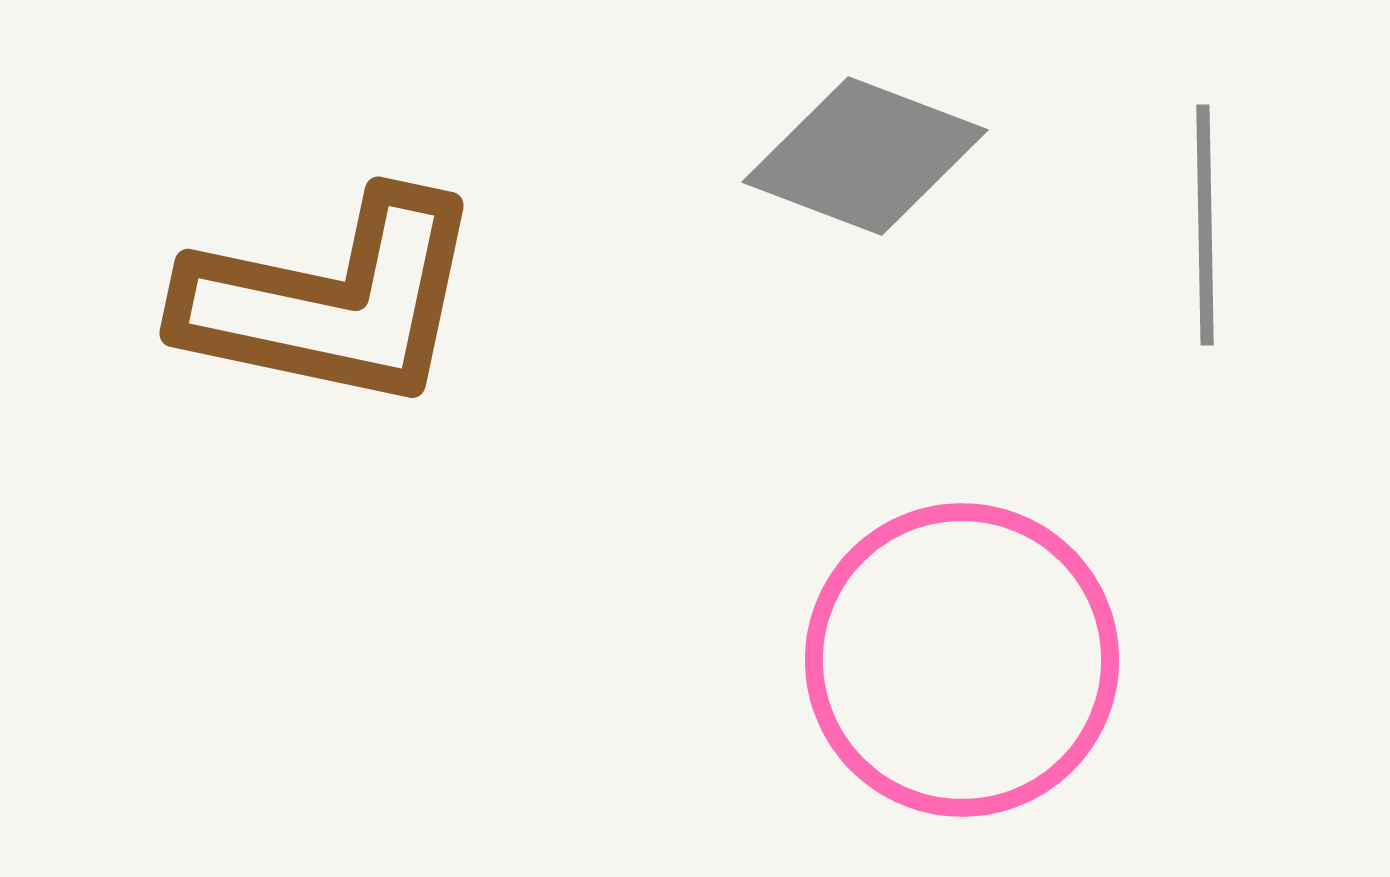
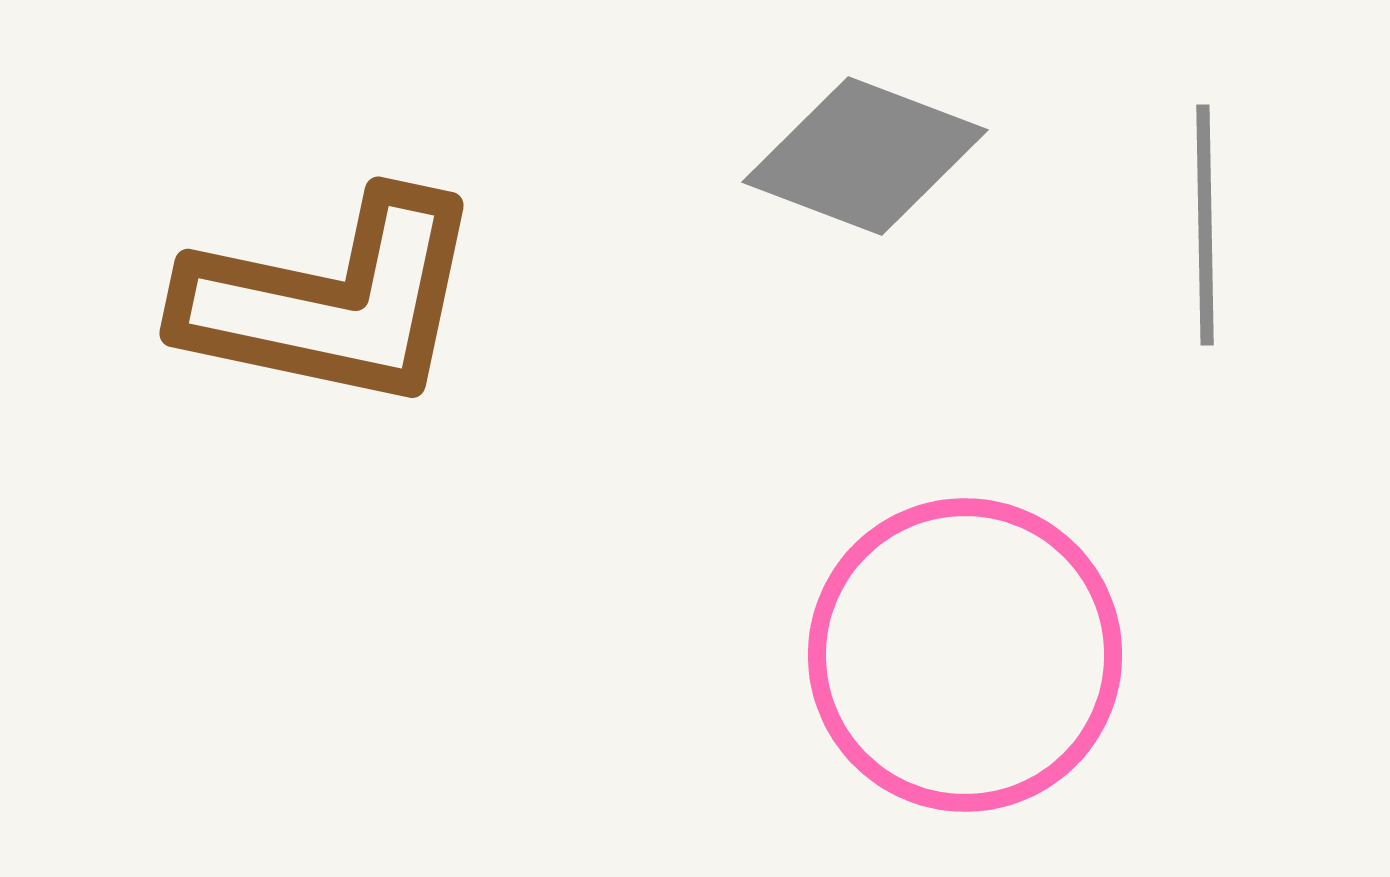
pink circle: moved 3 px right, 5 px up
